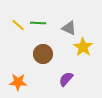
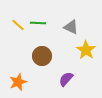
gray triangle: moved 2 px right, 1 px up
yellow star: moved 3 px right, 3 px down
brown circle: moved 1 px left, 2 px down
orange star: rotated 24 degrees counterclockwise
